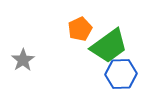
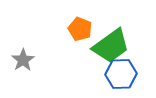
orange pentagon: rotated 25 degrees counterclockwise
green trapezoid: moved 2 px right
